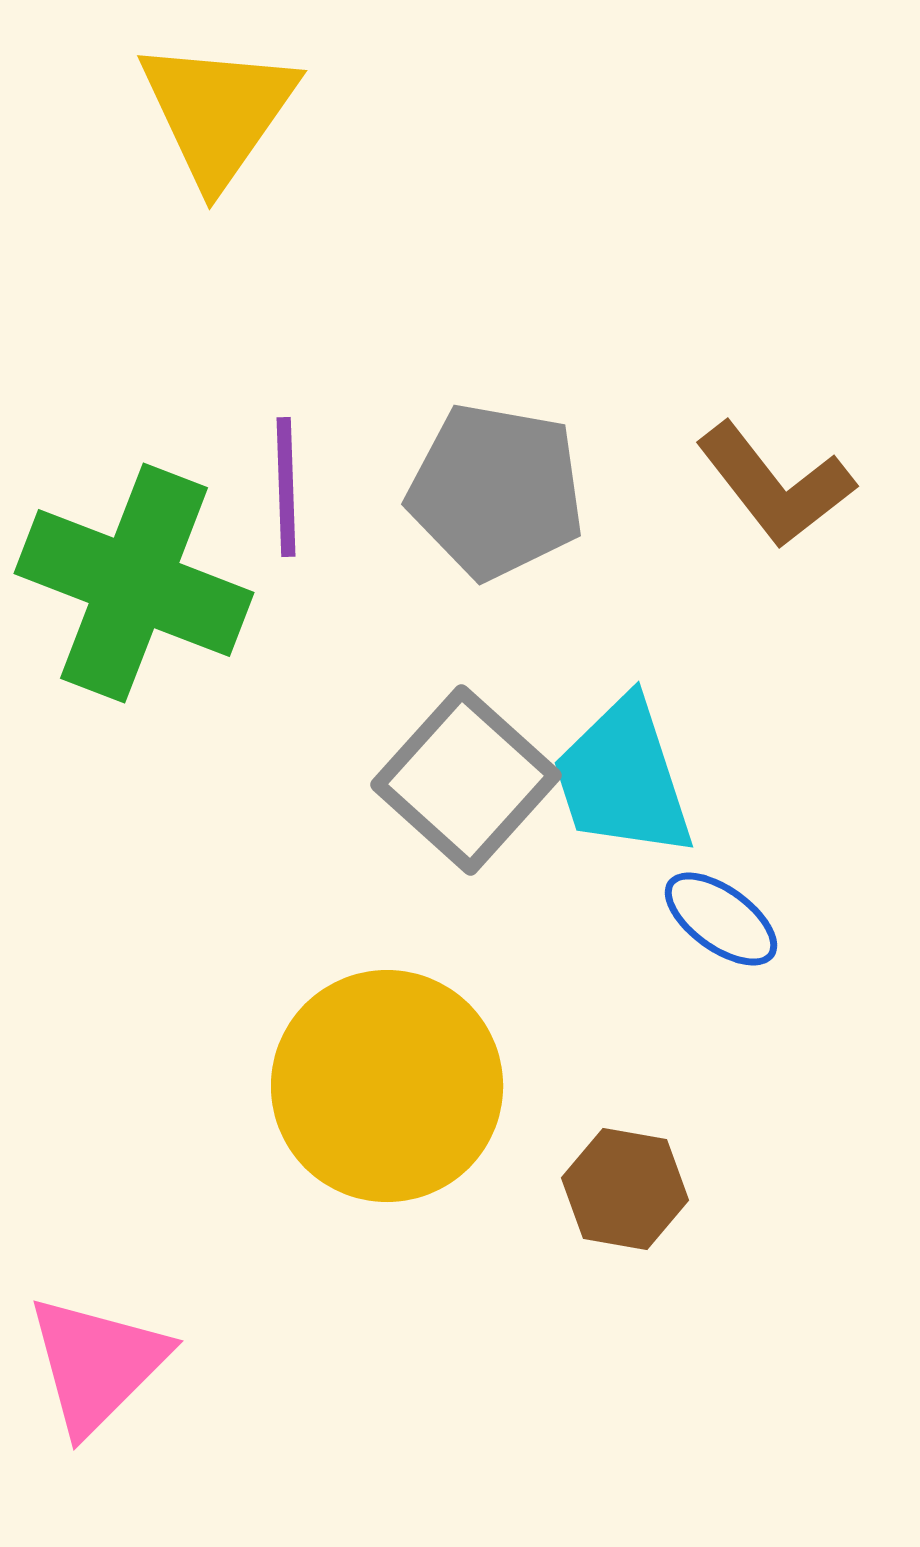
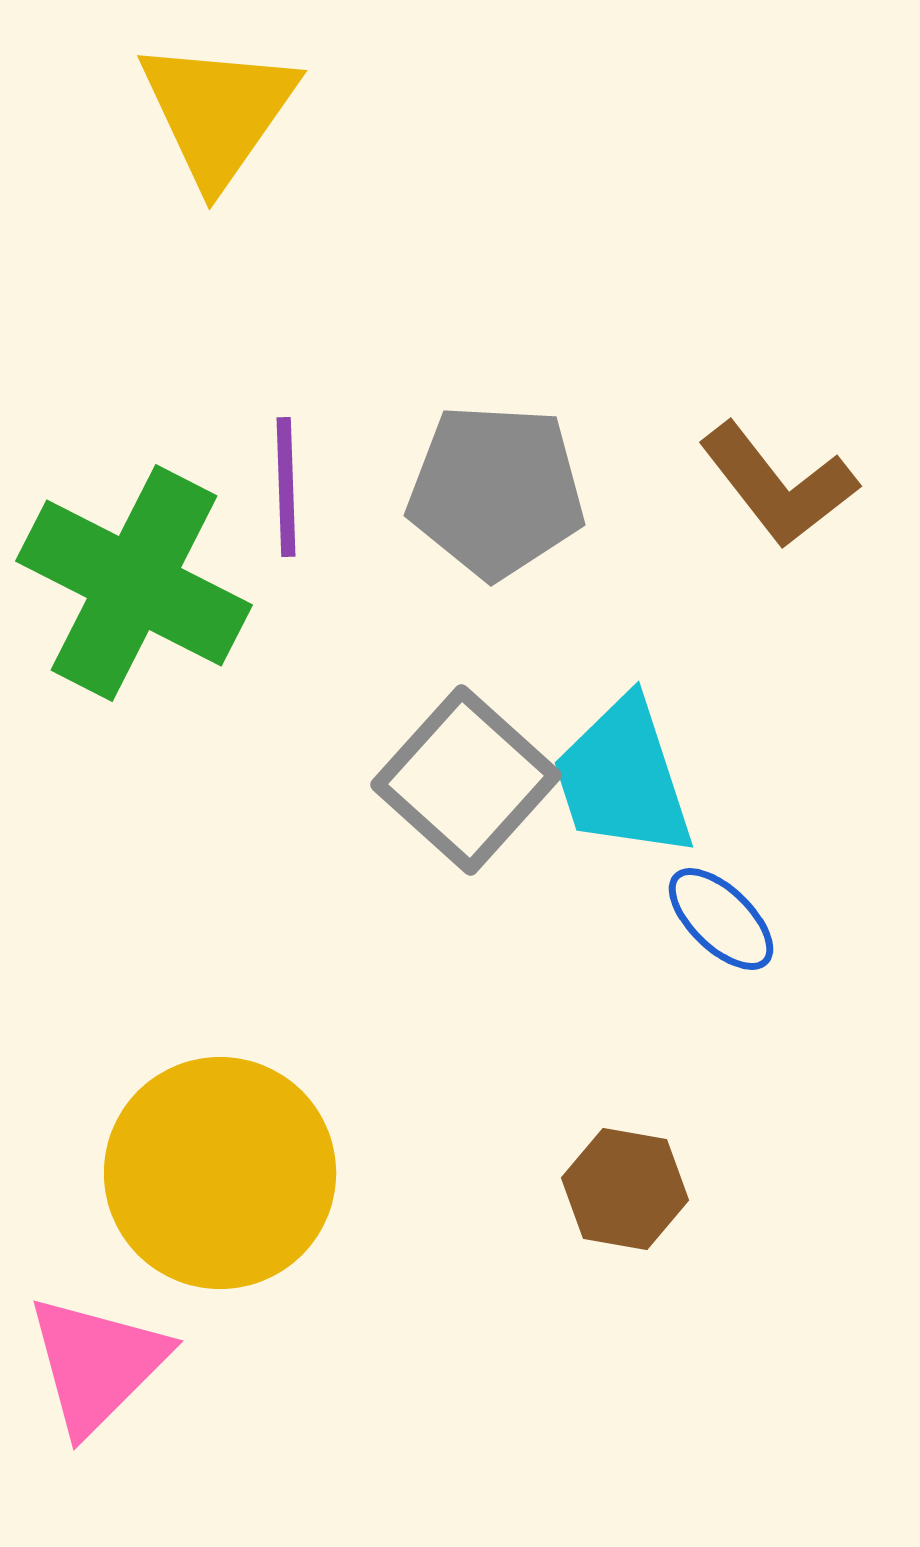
brown L-shape: moved 3 px right
gray pentagon: rotated 7 degrees counterclockwise
green cross: rotated 6 degrees clockwise
blue ellipse: rotated 8 degrees clockwise
yellow circle: moved 167 px left, 87 px down
